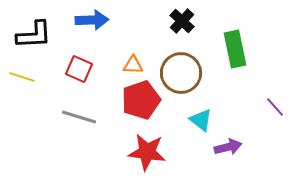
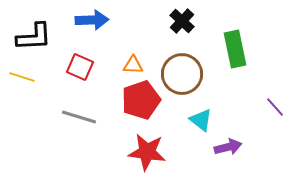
black L-shape: moved 2 px down
red square: moved 1 px right, 2 px up
brown circle: moved 1 px right, 1 px down
